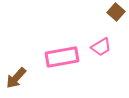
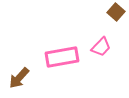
pink trapezoid: rotated 15 degrees counterclockwise
brown arrow: moved 3 px right
